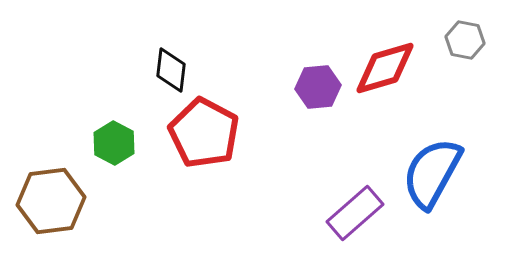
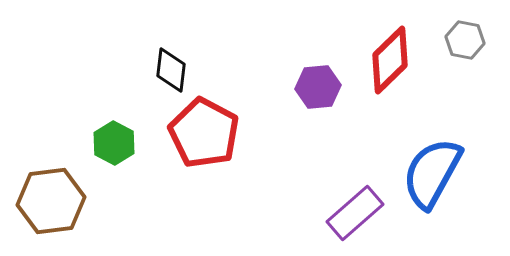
red diamond: moved 5 px right, 8 px up; rotated 28 degrees counterclockwise
